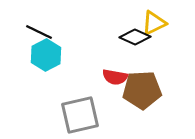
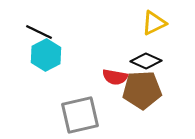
black diamond: moved 11 px right, 24 px down
